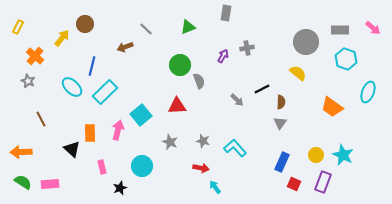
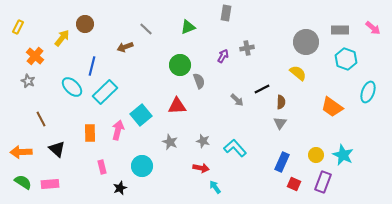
black triangle at (72, 149): moved 15 px left
